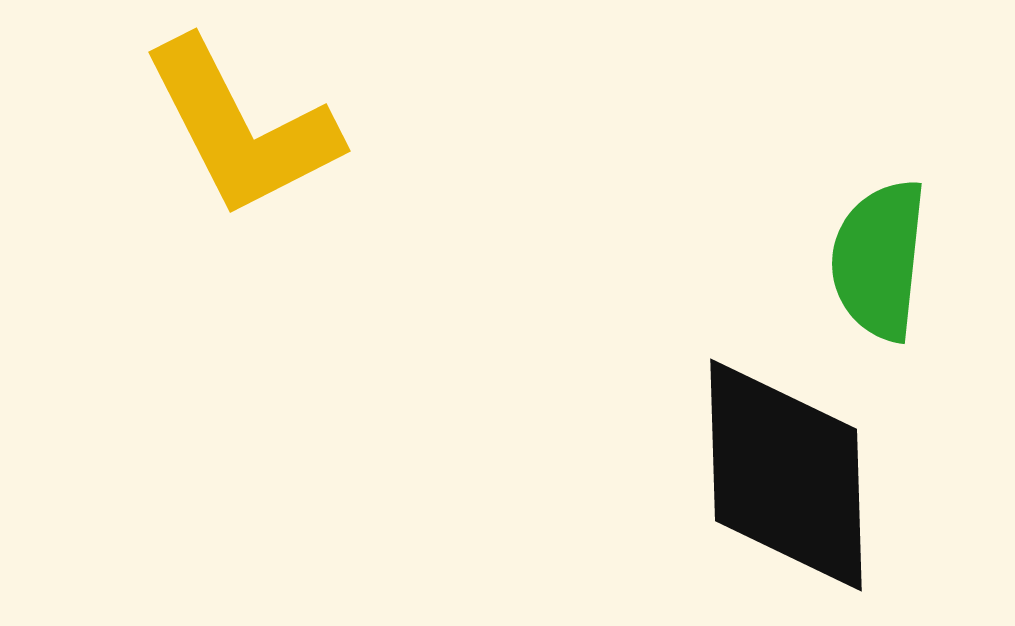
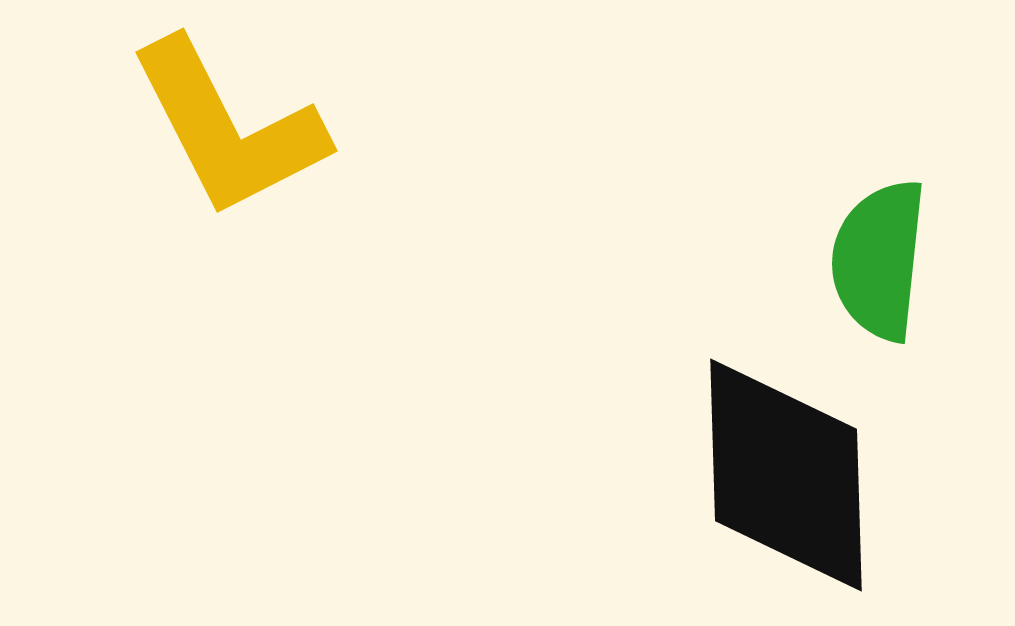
yellow L-shape: moved 13 px left
